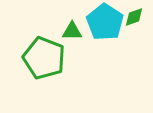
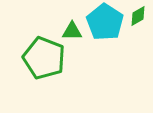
green diamond: moved 4 px right, 1 px up; rotated 10 degrees counterclockwise
